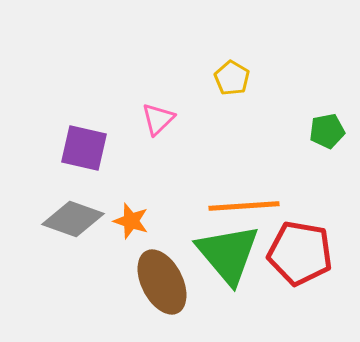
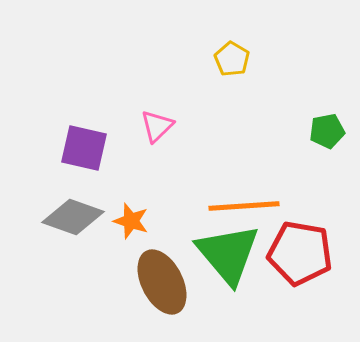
yellow pentagon: moved 19 px up
pink triangle: moved 1 px left, 7 px down
gray diamond: moved 2 px up
